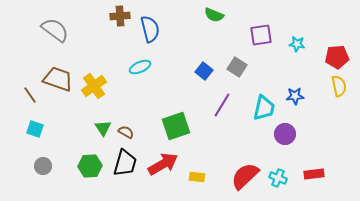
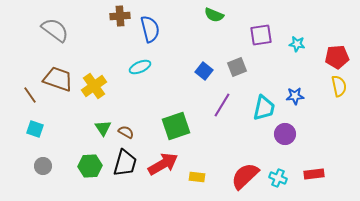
gray square: rotated 36 degrees clockwise
